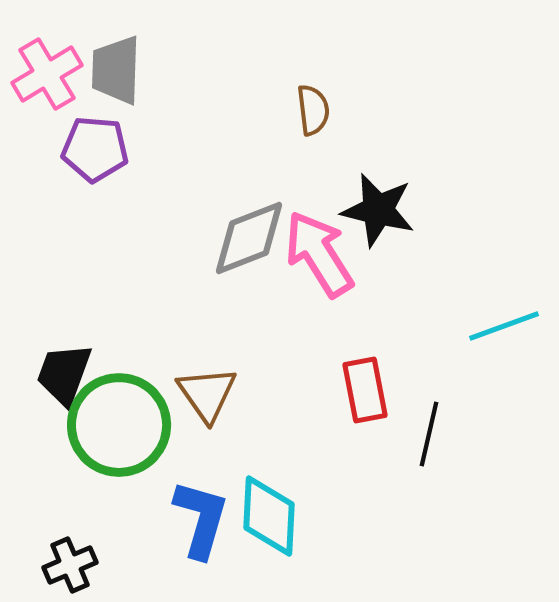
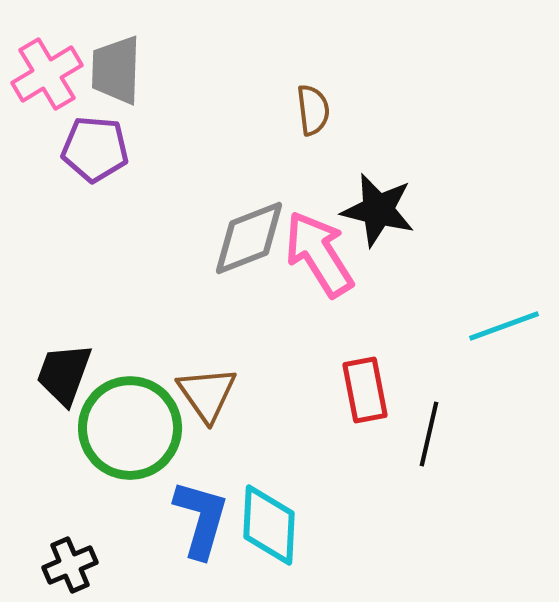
green circle: moved 11 px right, 3 px down
cyan diamond: moved 9 px down
